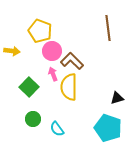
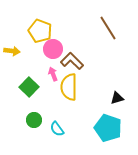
brown line: rotated 25 degrees counterclockwise
pink circle: moved 1 px right, 2 px up
green circle: moved 1 px right, 1 px down
